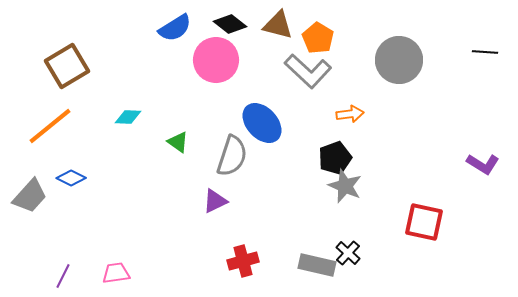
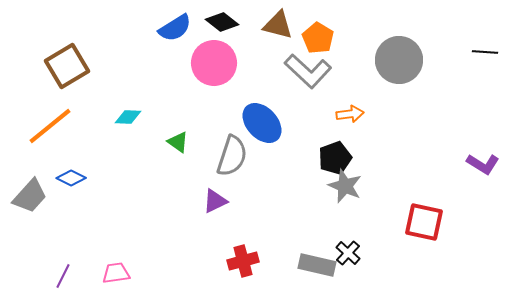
black diamond: moved 8 px left, 2 px up
pink circle: moved 2 px left, 3 px down
